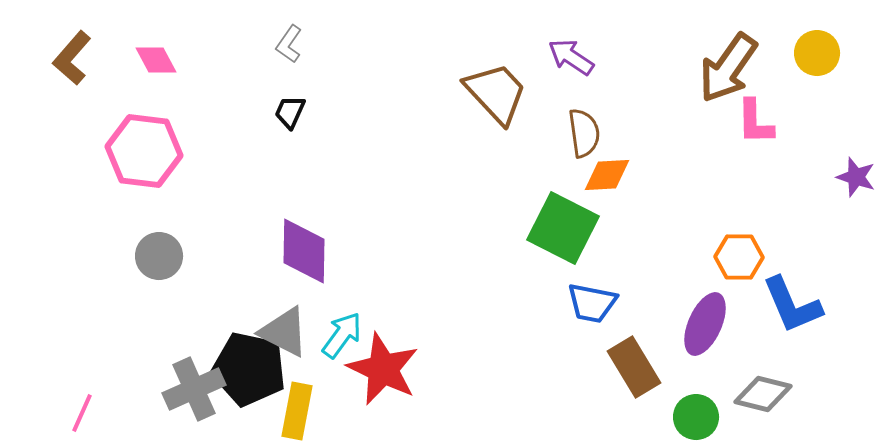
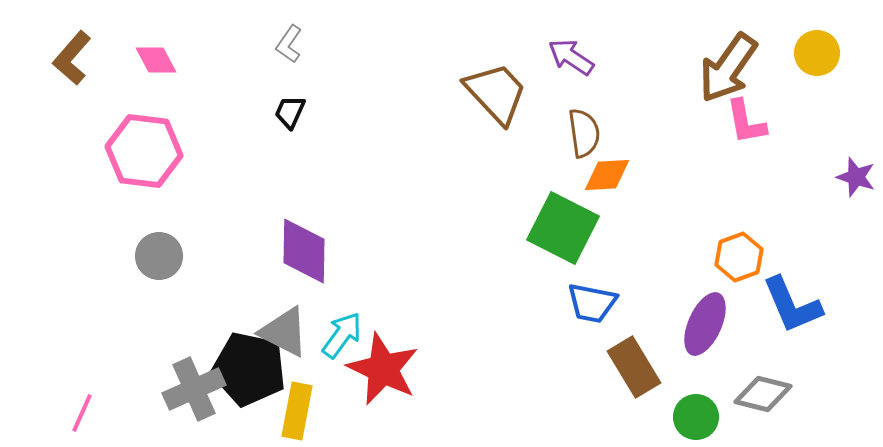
pink L-shape: moved 9 px left; rotated 9 degrees counterclockwise
orange hexagon: rotated 21 degrees counterclockwise
